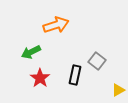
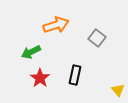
gray square: moved 23 px up
yellow triangle: rotated 40 degrees counterclockwise
